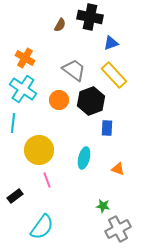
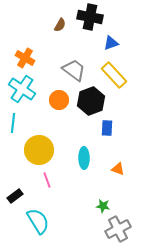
cyan cross: moved 1 px left
cyan ellipse: rotated 15 degrees counterclockwise
cyan semicircle: moved 4 px left, 6 px up; rotated 68 degrees counterclockwise
